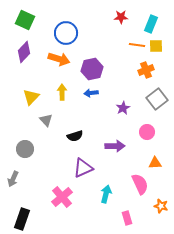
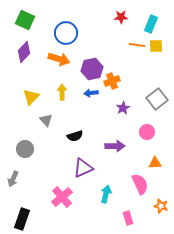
orange cross: moved 34 px left, 11 px down
pink rectangle: moved 1 px right
